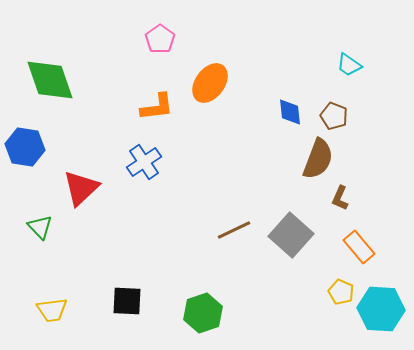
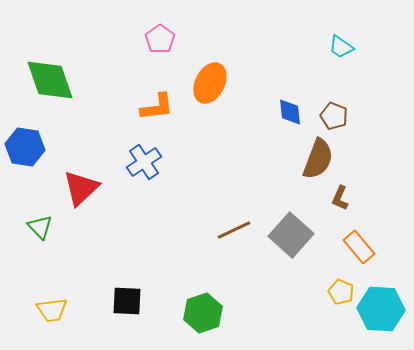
cyan trapezoid: moved 8 px left, 18 px up
orange ellipse: rotated 9 degrees counterclockwise
